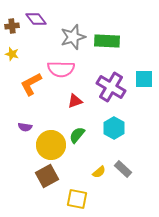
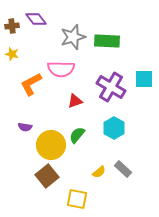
brown square: rotated 10 degrees counterclockwise
